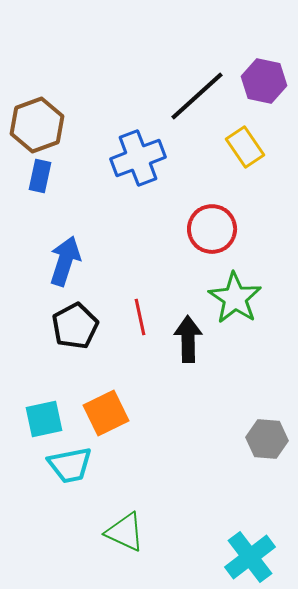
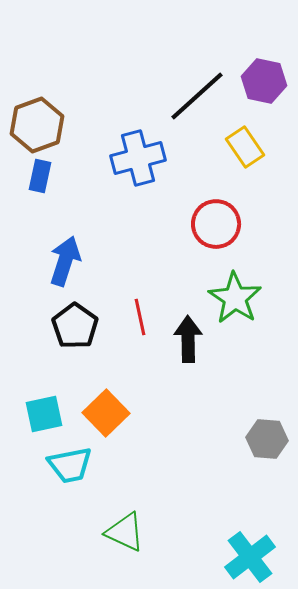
blue cross: rotated 6 degrees clockwise
red circle: moved 4 px right, 5 px up
black pentagon: rotated 9 degrees counterclockwise
orange square: rotated 18 degrees counterclockwise
cyan square: moved 5 px up
